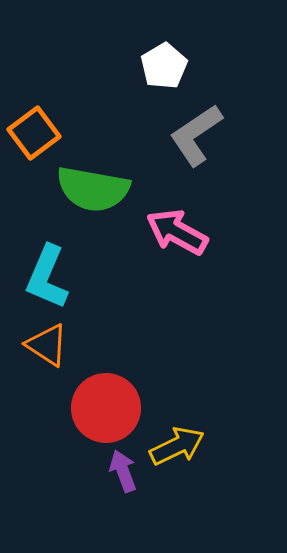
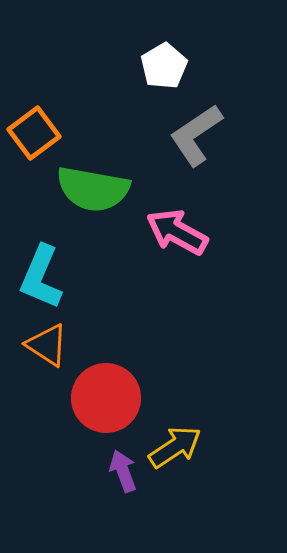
cyan L-shape: moved 6 px left
red circle: moved 10 px up
yellow arrow: moved 2 px left, 1 px down; rotated 8 degrees counterclockwise
